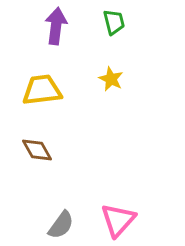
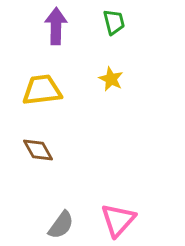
purple arrow: rotated 6 degrees counterclockwise
brown diamond: moved 1 px right
